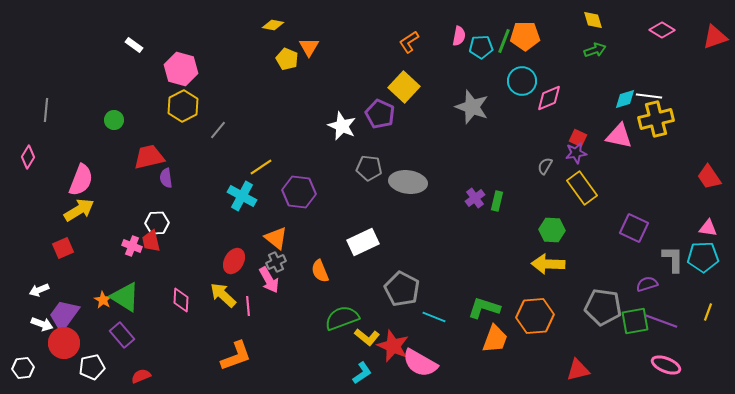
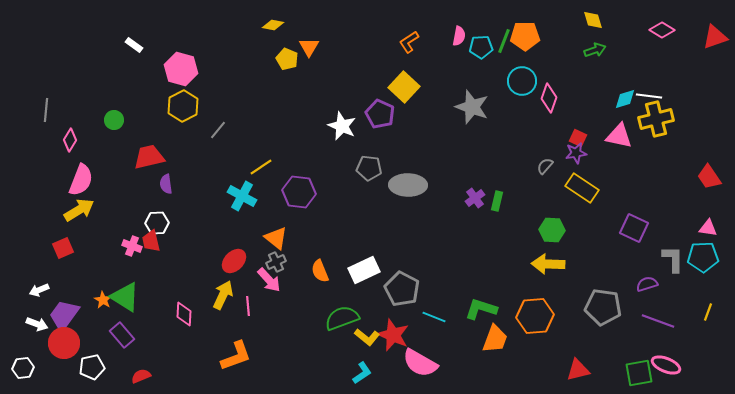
pink diamond at (549, 98): rotated 48 degrees counterclockwise
pink diamond at (28, 157): moved 42 px right, 17 px up
gray semicircle at (545, 166): rotated 12 degrees clockwise
purple semicircle at (166, 178): moved 6 px down
gray ellipse at (408, 182): moved 3 px down; rotated 6 degrees counterclockwise
yellow rectangle at (582, 188): rotated 20 degrees counterclockwise
white rectangle at (363, 242): moved 1 px right, 28 px down
red ellipse at (234, 261): rotated 15 degrees clockwise
pink arrow at (269, 280): rotated 12 degrees counterclockwise
yellow arrow at (223, 295): rotated 72 degrees clockwise
pink diamond at (181, 300): moved 3 px right, 14 px down
green L-shape at (484, 308): moved 3 px left, 1 px down
green square at (635, 321): moved 4 px right, 52 px down
purple line at (661, 321): moved 3 px left
white arrow at (42, 324): moved 5 px left
red star at (393, 346): moved 11 px up
